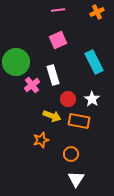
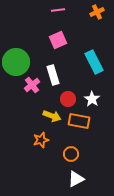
white triangle: rotated 30 degrees clockwise
